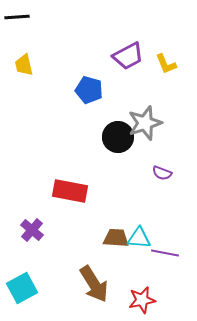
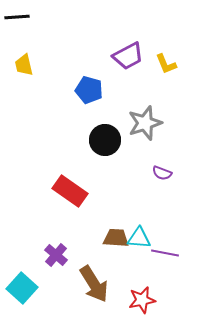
black circle: moved 13 px left, 3 px down
red rectangle: rotated 24 degrees clockwise
purple cross: moved 24 px right, 25 px down
cyan square: rotated 20 degrees counterclockwise
